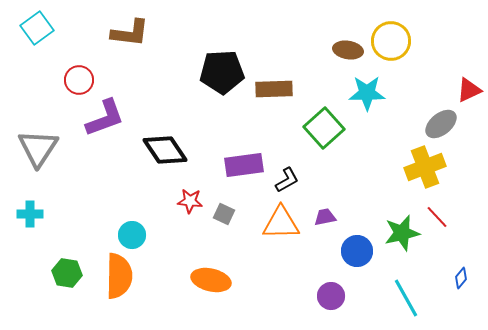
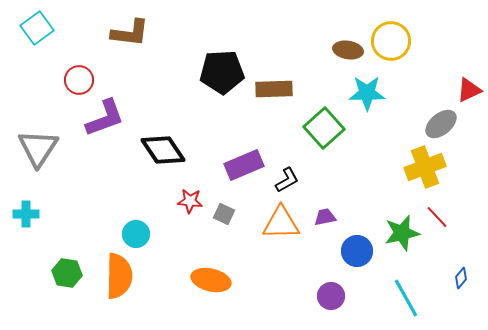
black diamond: moved 2 px left
purple rectangle: rotated 15 degrees counterclockwise
cyan cross: moved 4 px left
cyan circle: moved 4 px right, 1 px up
